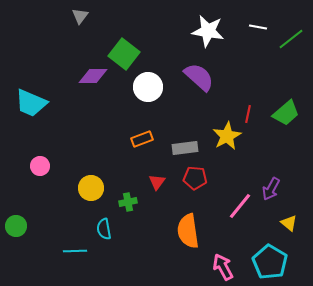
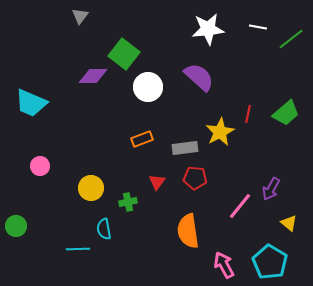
white star: moved 2 px up; rotated 16 degrees counterclockwise
yellow star: moved 7 px left, 4 px up
cyan line: moved 3 px right, 2 px up
pink arrow: moved 1 px right, 2 px up
